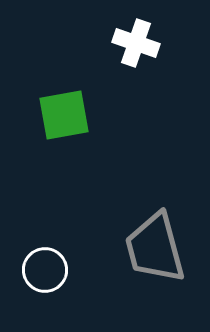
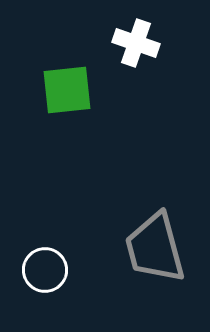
green square: moved 3 px right, 25 px up; rotated 4 degrees clockwise
